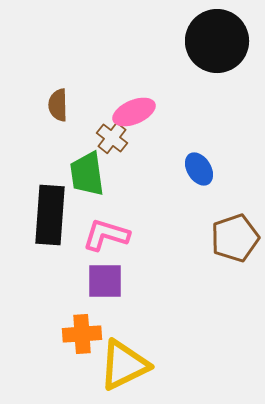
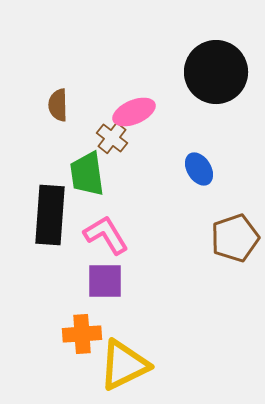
black circle: moved 1 px left, 31 px down
pink L-shape: rotated 42 degrees clockwise
